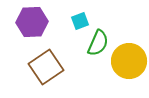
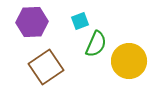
green semicircle: moved 2 px left, 1 px down
